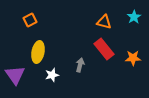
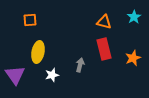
orange square: rotated 24 degrees clockwise
red rectangle: rotated 25 degrees clockwise
orange star: rotated 21 degrees counterclockwise
